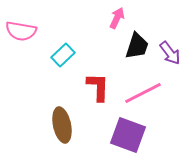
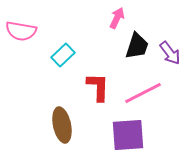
purple square: rotated 24 degrees counterclockwise
